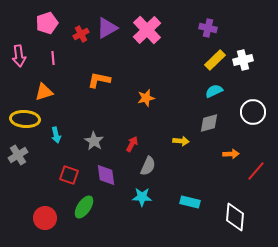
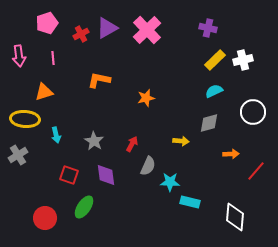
cyan star: moved 28 px right, 15 px up
